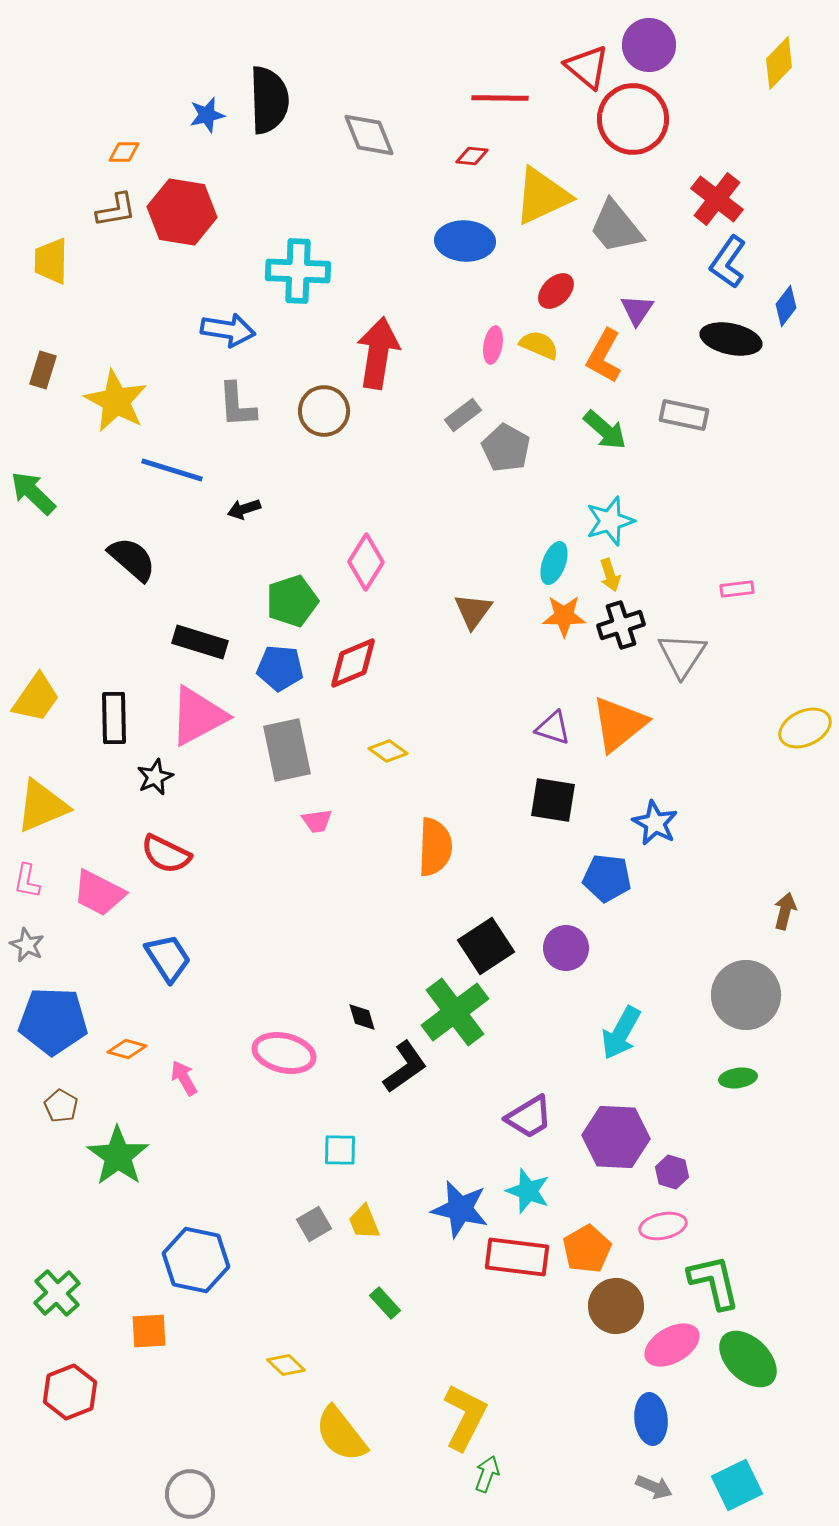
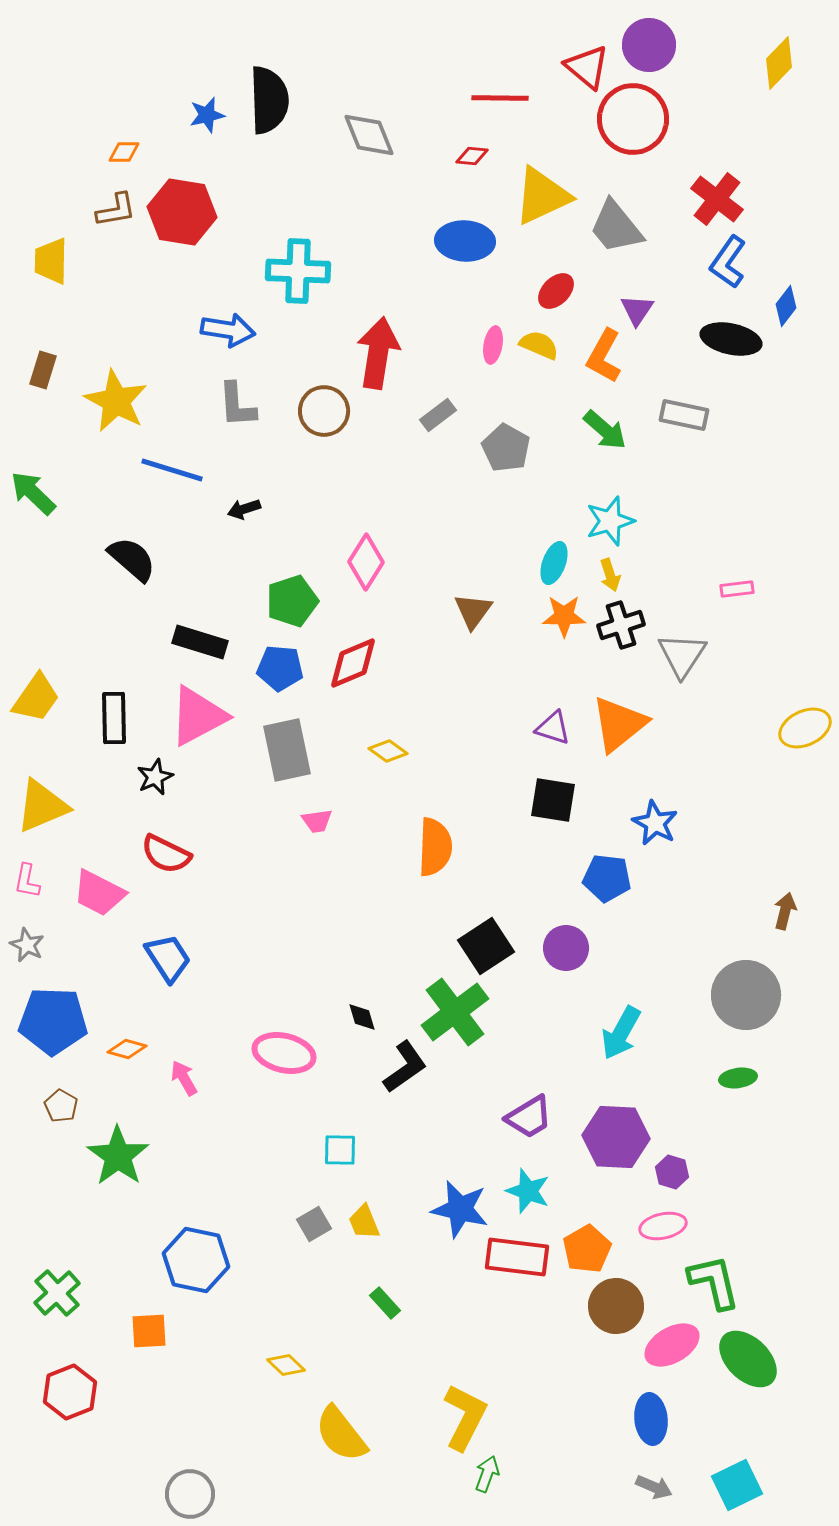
gray rectangle at (463, 415): moved 25 px left
